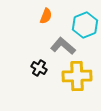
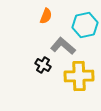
cyan hexagon: rotated 10 degrees clockwise
black cross: moved 4 px right, 3 px up
yellow cross: moved 2 px right
